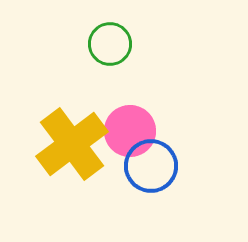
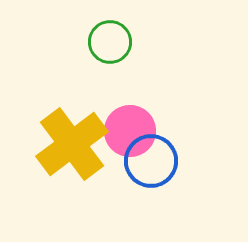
green circle: moved 2 px up
blue circle: moved 5 px up
